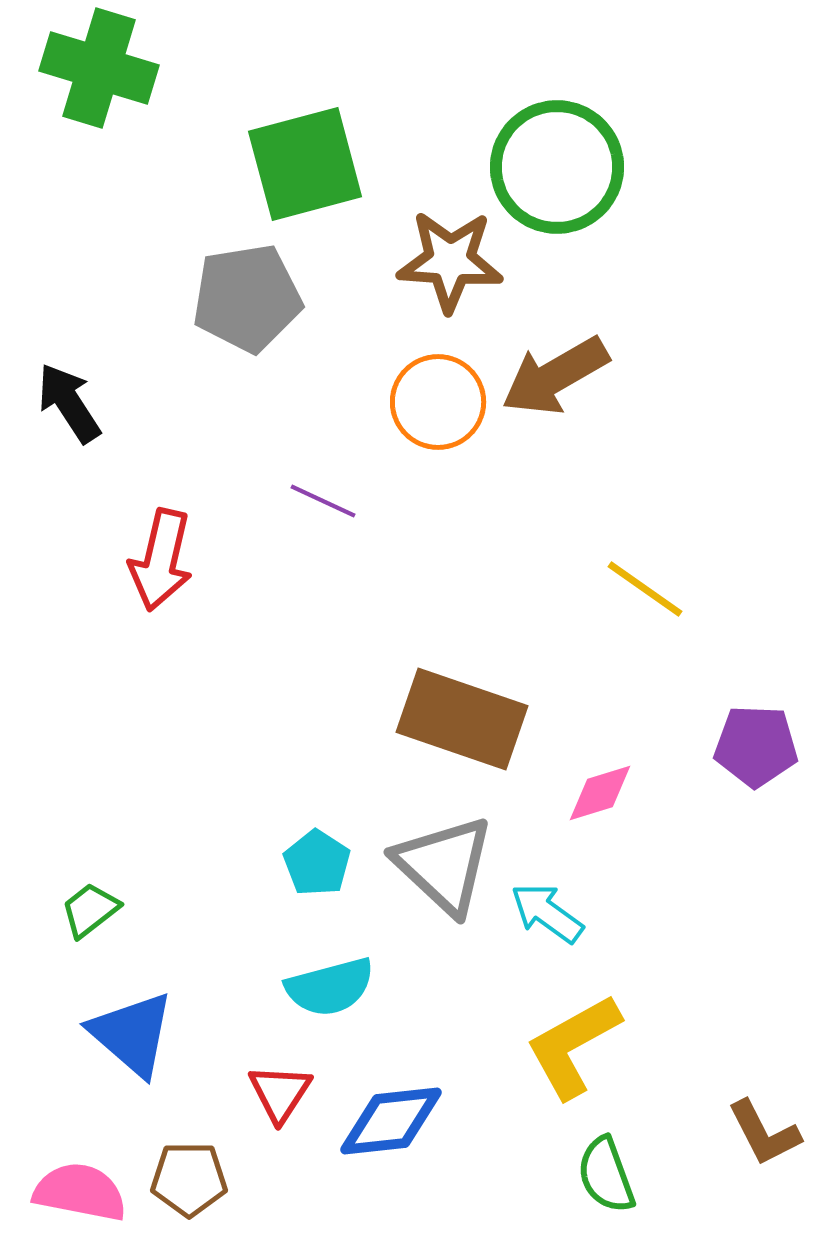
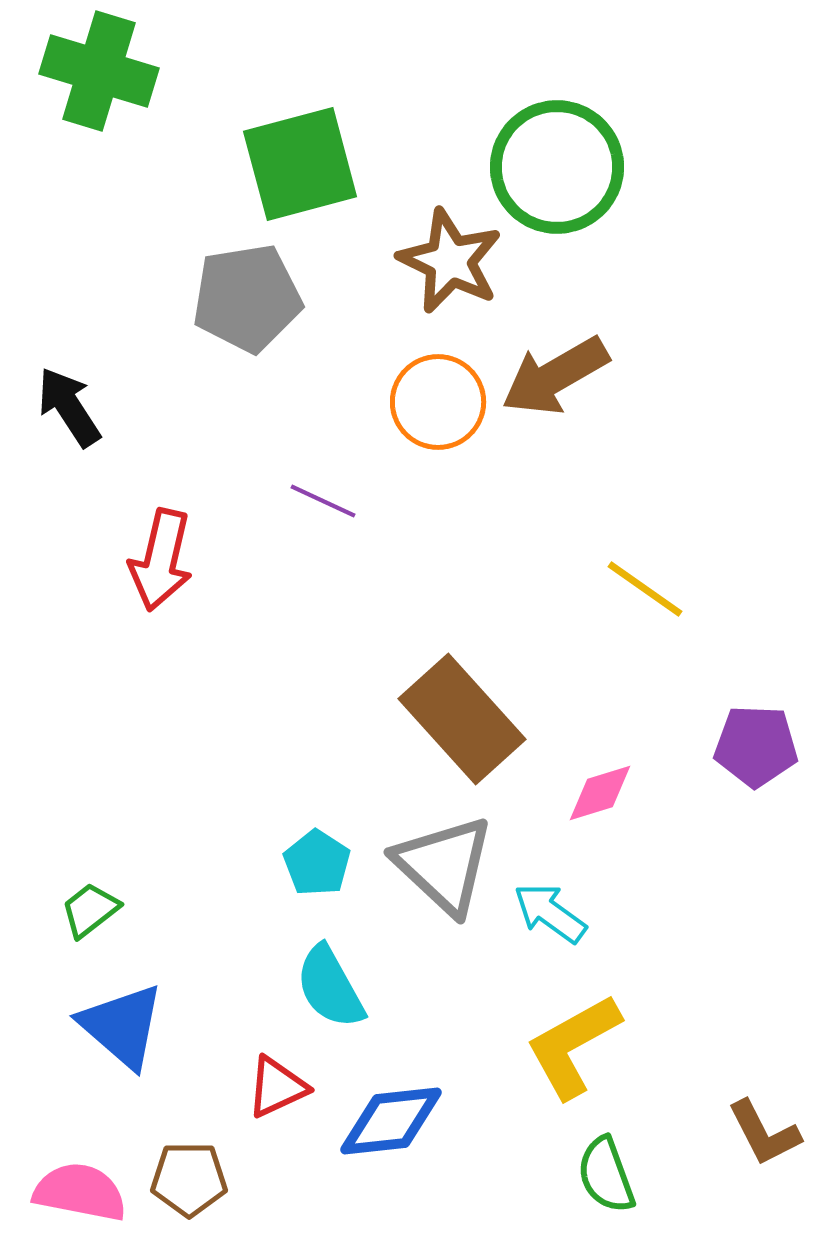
green cross: moved 3 px down
green square: moved 5 px left
brown star: rotated 22 degrees clockwise
black arrow: moved 4 px down
brown rectangle: rotated 29 degrees clockwise
cyan arrow: moved 3 px right
cyan semicircle: rotated 76 degrees clockwise
blue triangle: moved 10 px left, 8 px up
red triangle: moved 3 px left, 6 px up; rotated 32 degrees clockwise
